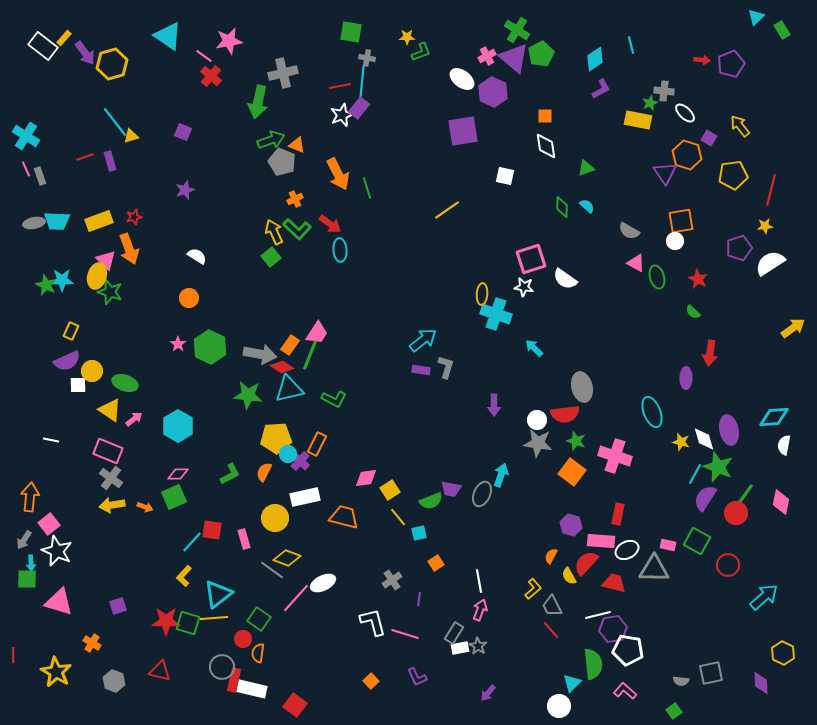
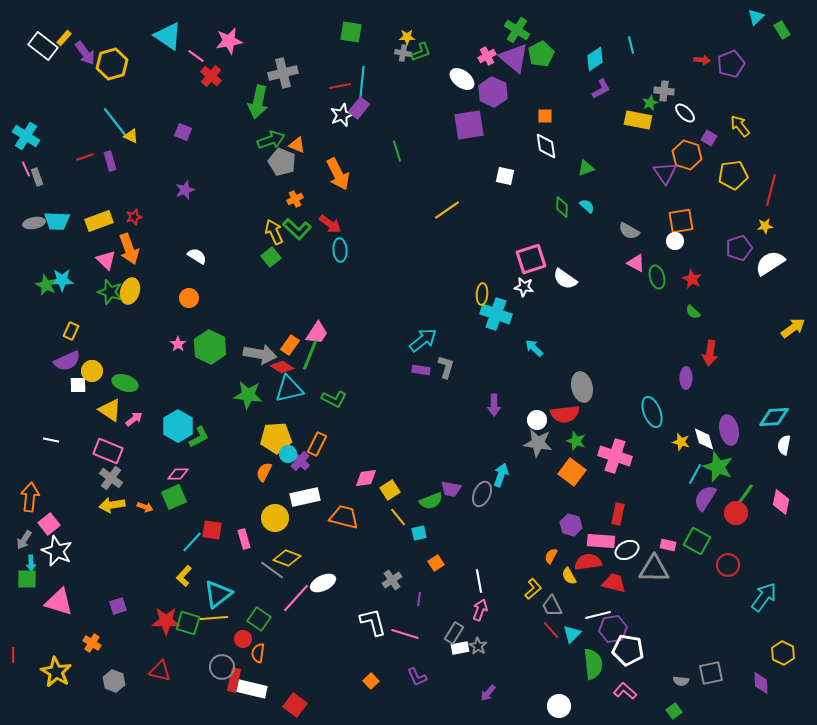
pink line at (204, 56): moved 8 px left
gray cross at (367, 58): moved 36 px right, 5 px up
purple square at (463, 131): moved 6 px right, 6 px up
yellow triangle at (131, 136): rotated 42 degrees clockwise
gray rectangle at (40, 176): moved 3 px left, 1 px down
green line at (367, 188): moved 30 px right, 37 px up
yellow ellipse at (97, 276): moved 33 px right, 15 px down
red star at (698, 279): moved 6 px left
green L-shape at (230, 474): moved 31 px left, 37 px up
red semicircle at (586, 563): moved 2 px right, 1 px up; rotated 40 degrees clockwise
cyan arrow at (764, 597): rotated 12 degrees counterclockwise
cyan triangle at (572, 683): moved 49 px up
